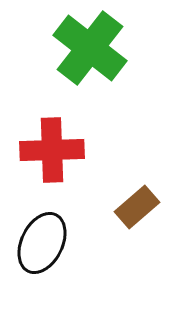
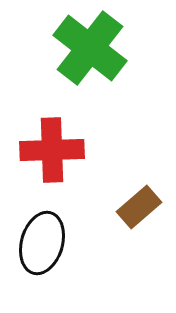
brown rectangle: moved 2 px right
black ellipse: rotated 10 degrees counterclockwise
